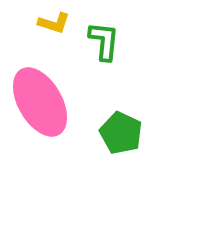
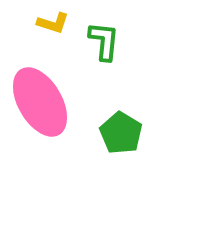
yellow L-shape: moved 1 px left
green pentagon: rotated 6 degrees clockwise
